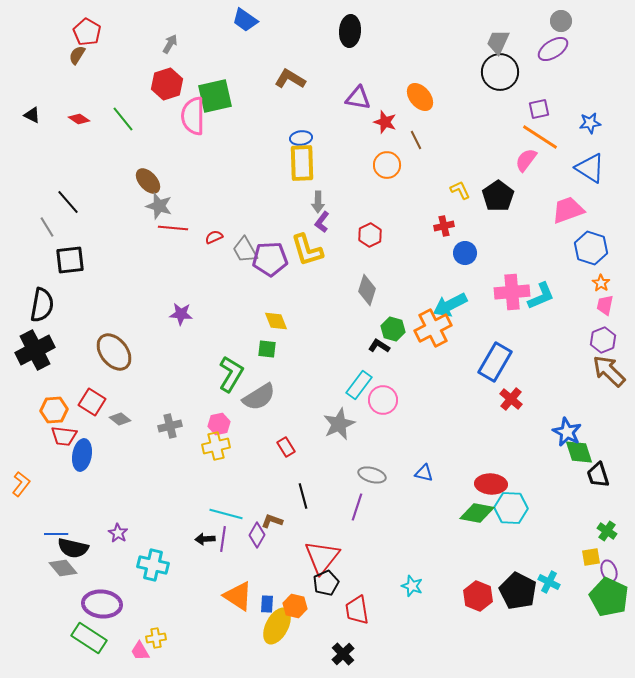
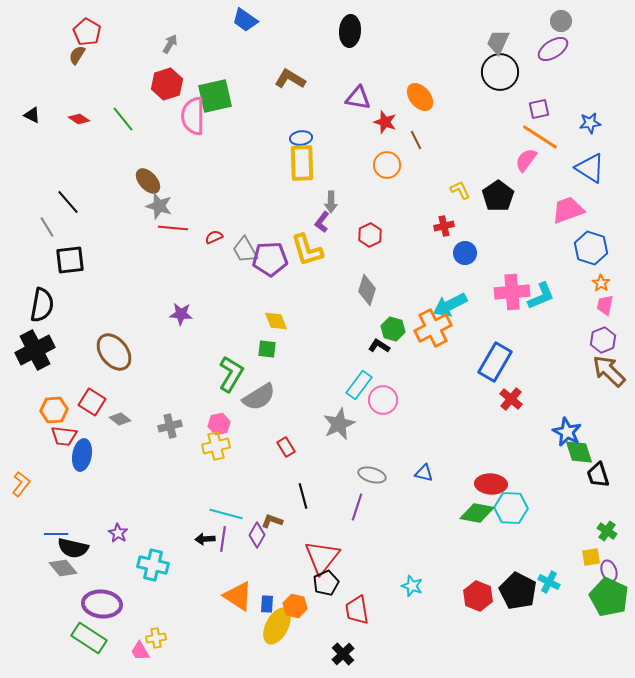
gray arrow at (318, 202): moved 13 px right
